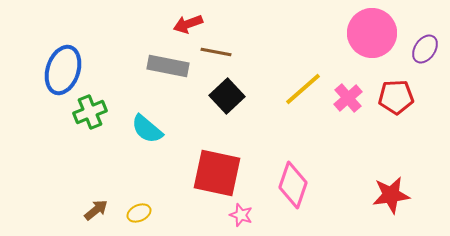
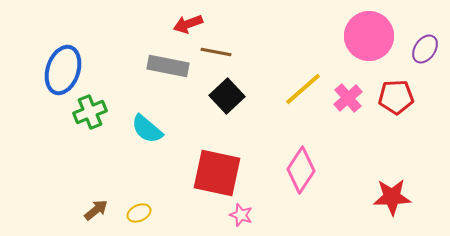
pink circle: moved 3 px left, 3 px down
pink diamond: moved 8 px right, 15 px up; rotated 15 degrees clockwise
red star: moved 1 px right, 2 px down; rotated 6 degrees clockwise
